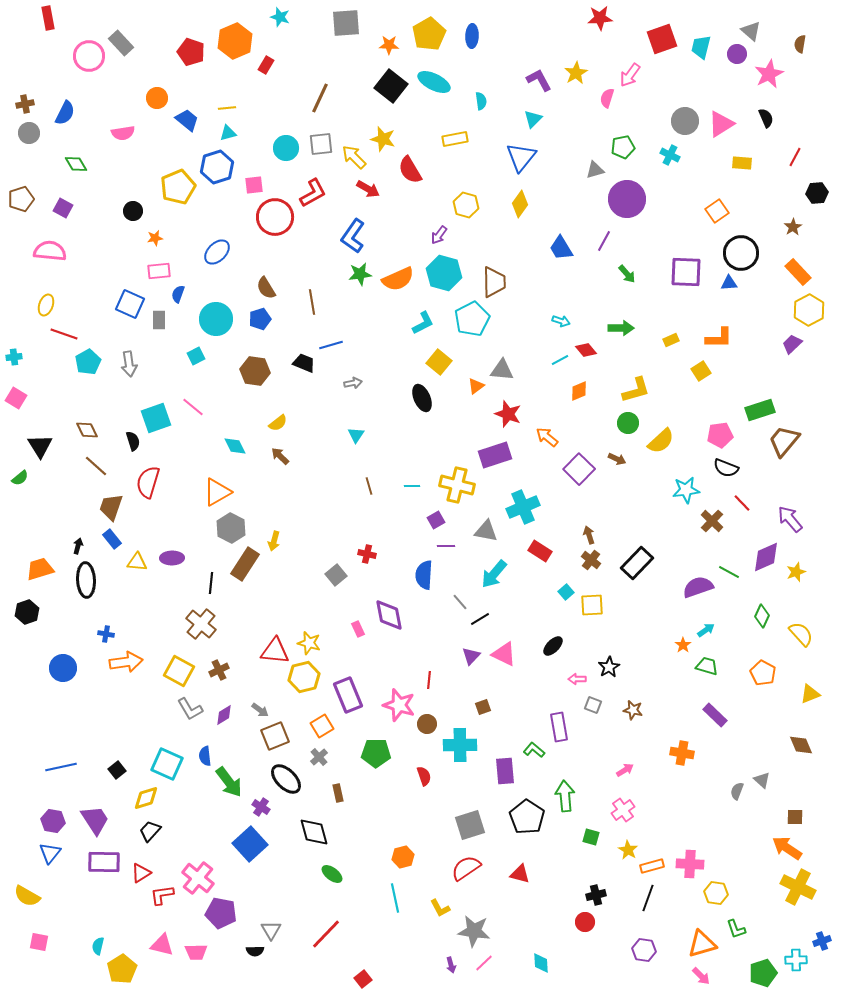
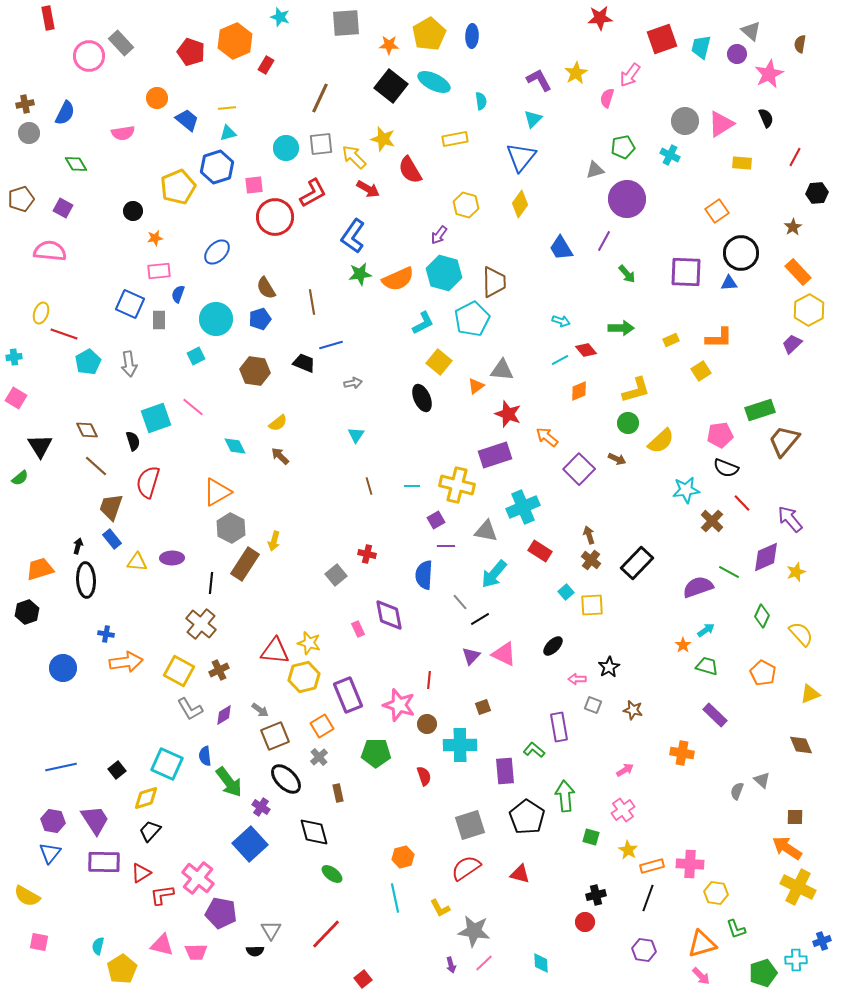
yellow ellipse at (46, 305): moved 5 px left, 8 px down
